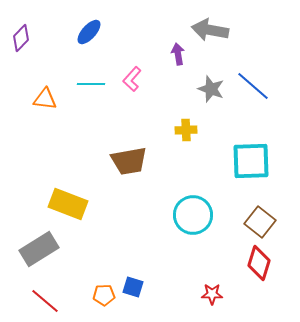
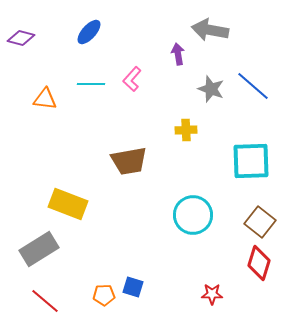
purple diamond: rotated 60 degrees clockwise
